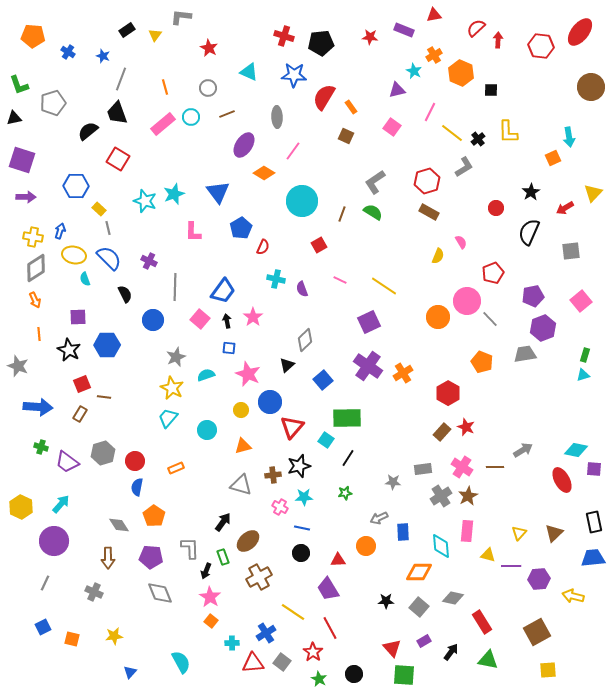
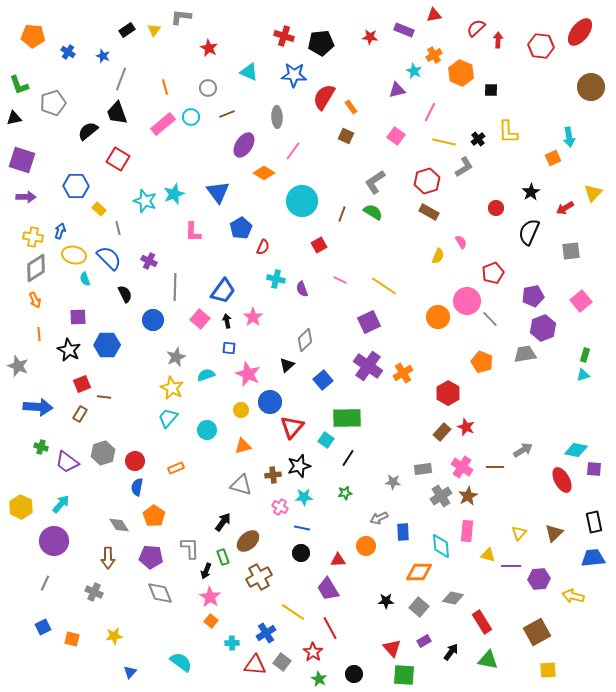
yellow triangle at (155, 35): moved 1 px left, 5 px up
pink square at (392, 127): moved 4 px right, 9 px down
yellow line at (452, 133): moved 8 px left, 9 px down; rotated 25 degrees counterclockwise
gray line at (108, 228): moved 10 px right
cyan semicircle at (181, 662): rotated 25 degrees counterclockwise
red triangle at (253, 663): moved 2 px right, 2 px down; rotated 10 degrees clockwise
